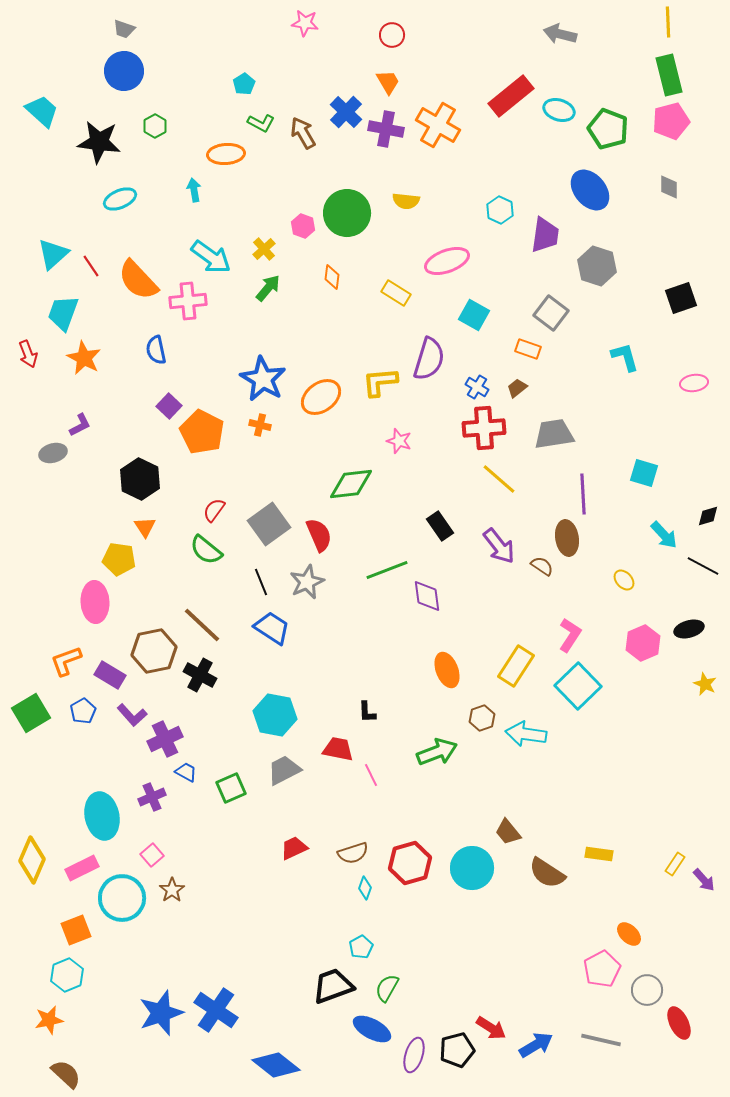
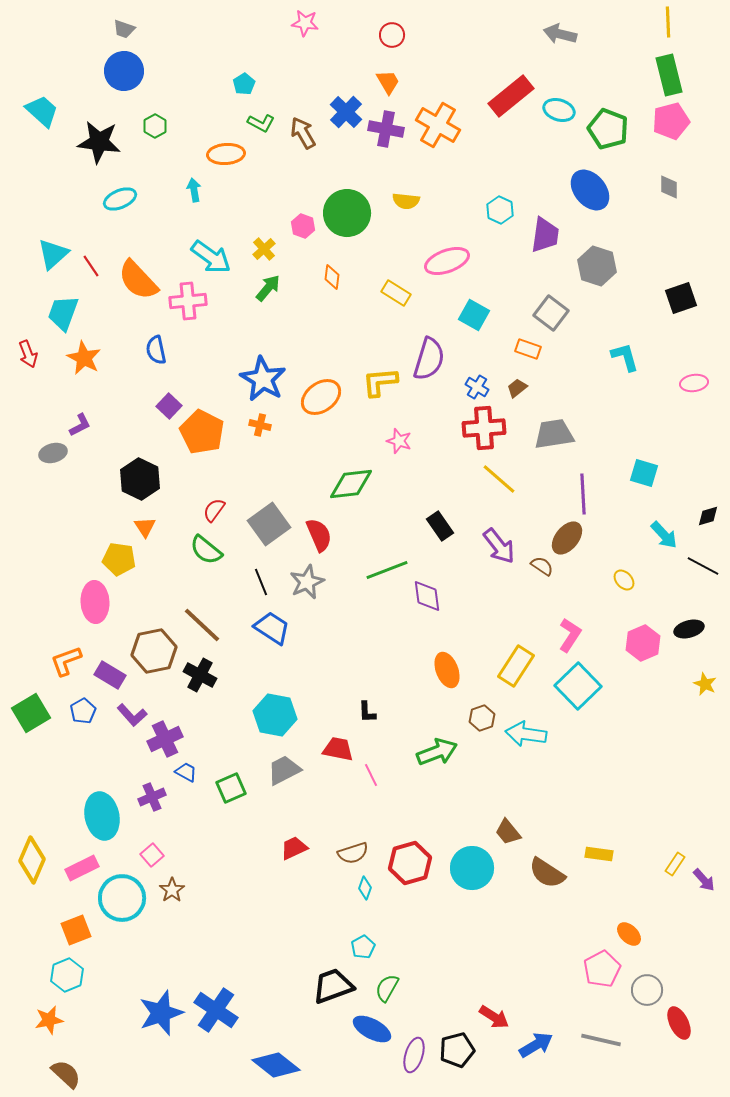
brown ellipse at (567, 538): rotated 48 degrees clockwise
cyan pentagon at (361, 947): moved 2 px right
red arrow at (491, 1028): moved 3 px right, 11 px up
